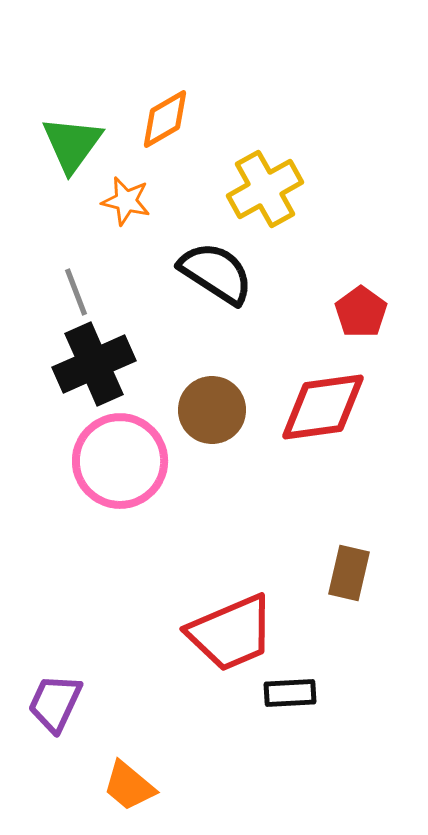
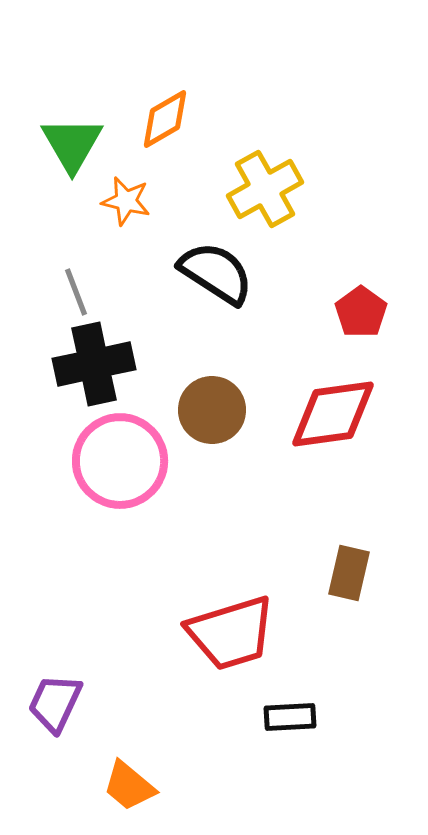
green triangle: rotated 6 degrees counterclockwise
black cross: rotated 12 degrees clockwise
red diamond: moved 10 px right, 7 px down
red trapezoid: rotated 6 degrees clockwise
black rectangle: moved 24 px down
